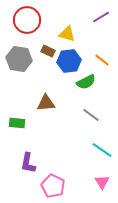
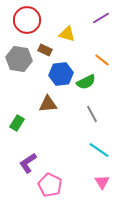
purple line: moved 1 px down
brown rectangle: moved 3 px left, 1 px up
blue hexagon: moved 8 px left, 13 px down
brown triangle: moved 2 px right, 1 px down
gray line: moved 1 px right, 1 px up; rotated 24 degrees clockwise
green rectangle: rotated 63 degrees counterclockwise
cyan line: moved 3 px left
purple L-shape: rotated 45 degrees clockwise
pink pentagon: moved 3 px left, 1 px up
